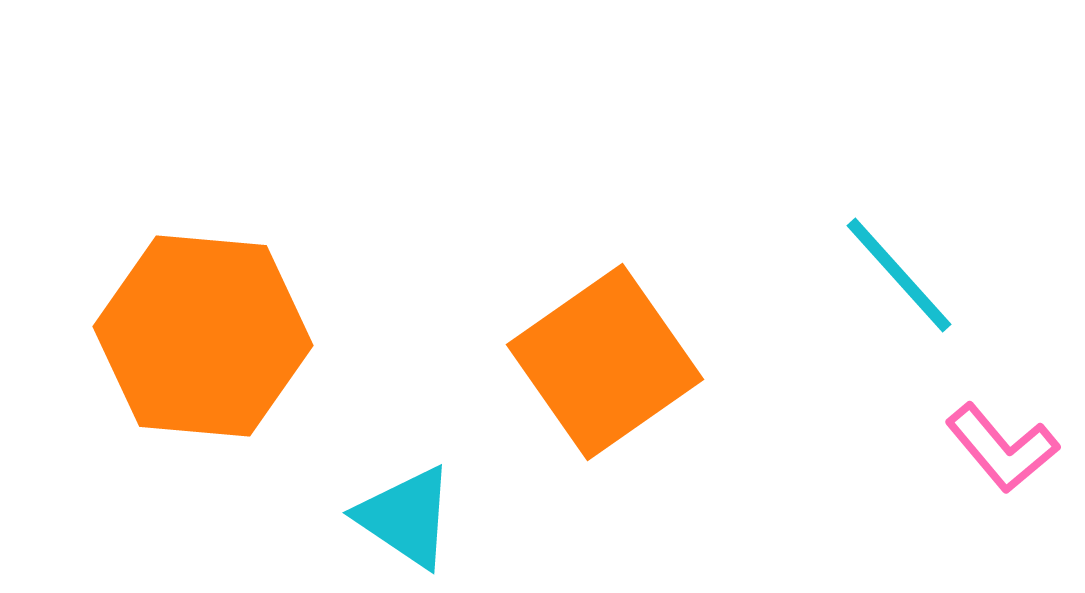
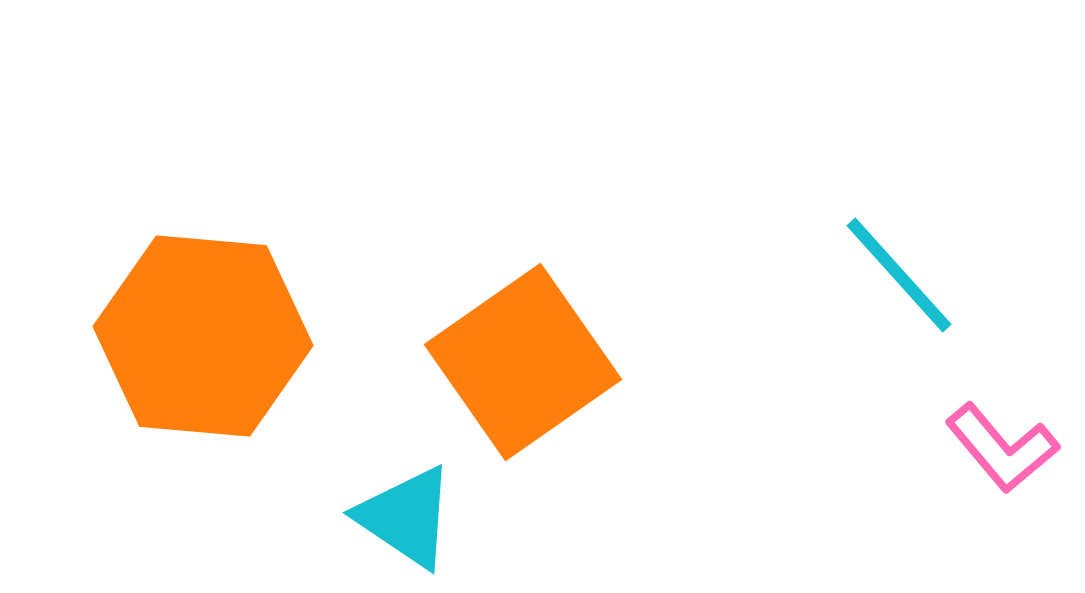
orange square: moved 82 px left
